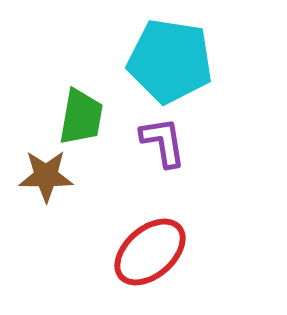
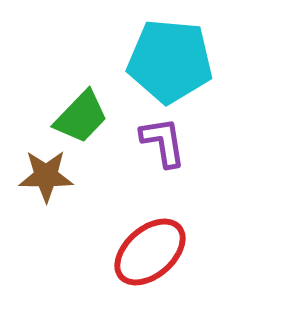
cyan pentagon: rotated 4 degrees counterclockwise
green trapezoid: rotated 34 degrees clockwise
